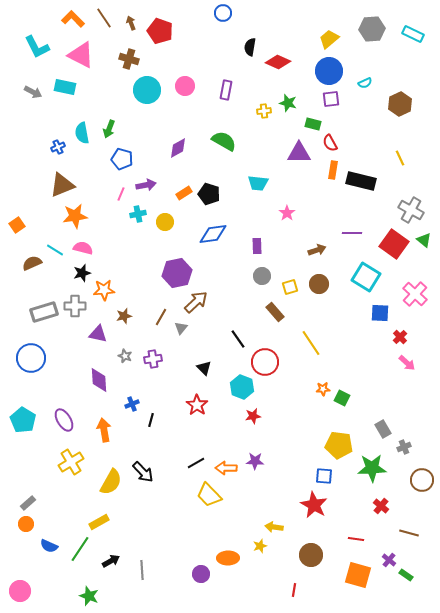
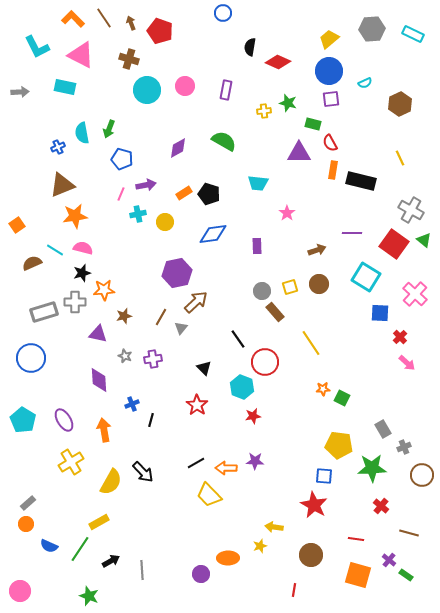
gray arrow at (33, 92): moved 13 px left; rotated 30 degrees counterclockwise
gray circle at (262, 276): moved 15 px down
gray cross at (75, 306): moved 4 px up
brown circle at (422, 480): moved 5 px up
